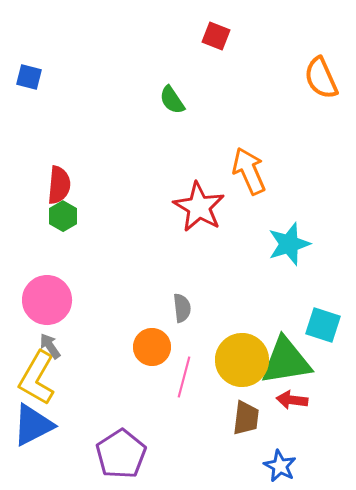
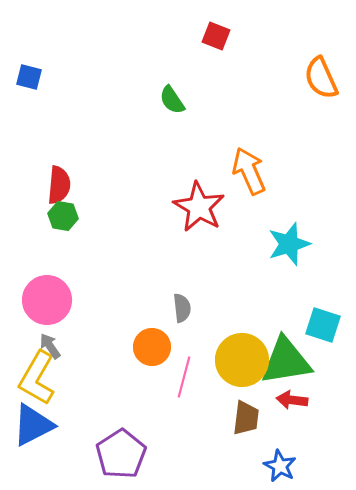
green hexagon: rotated 20 degrees counterclockwise
